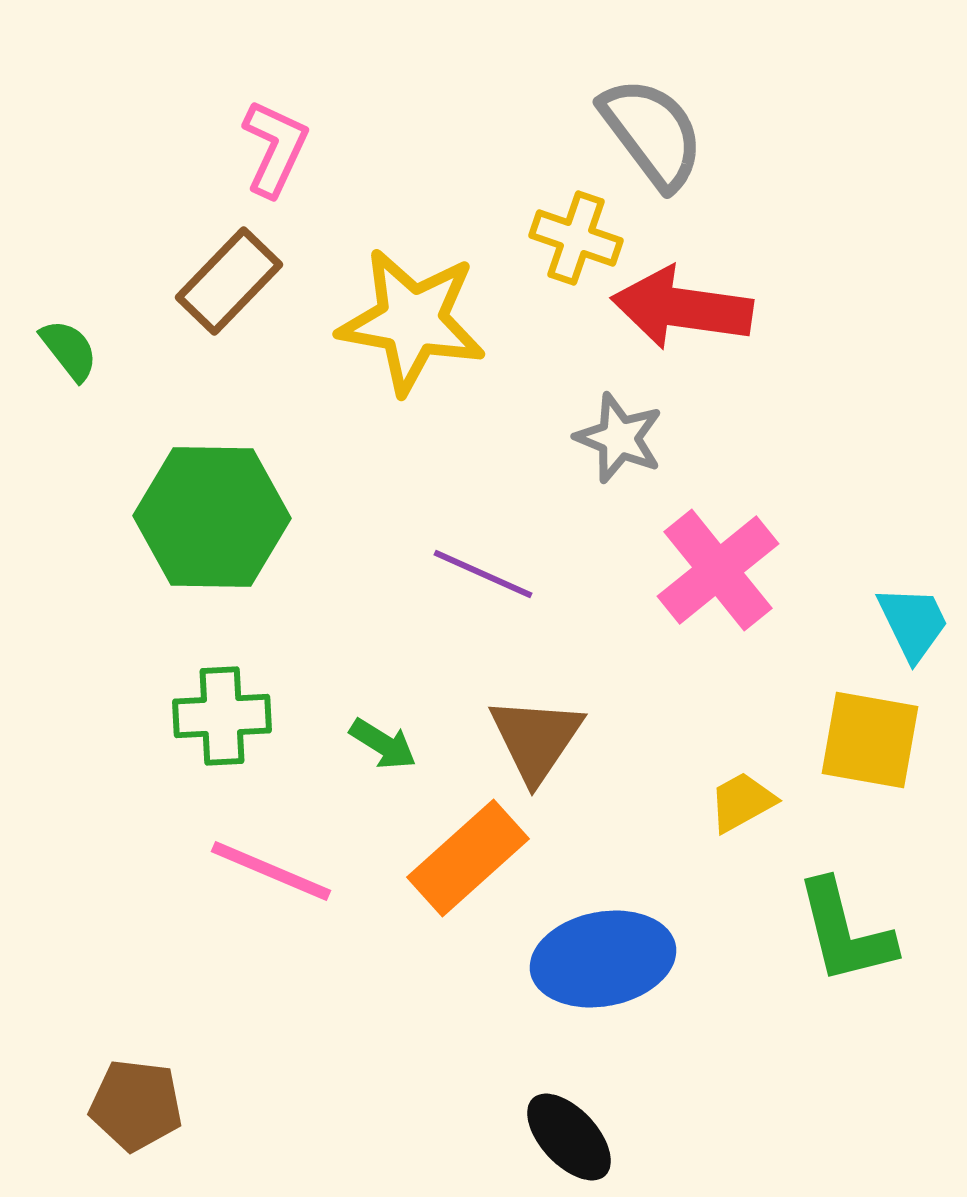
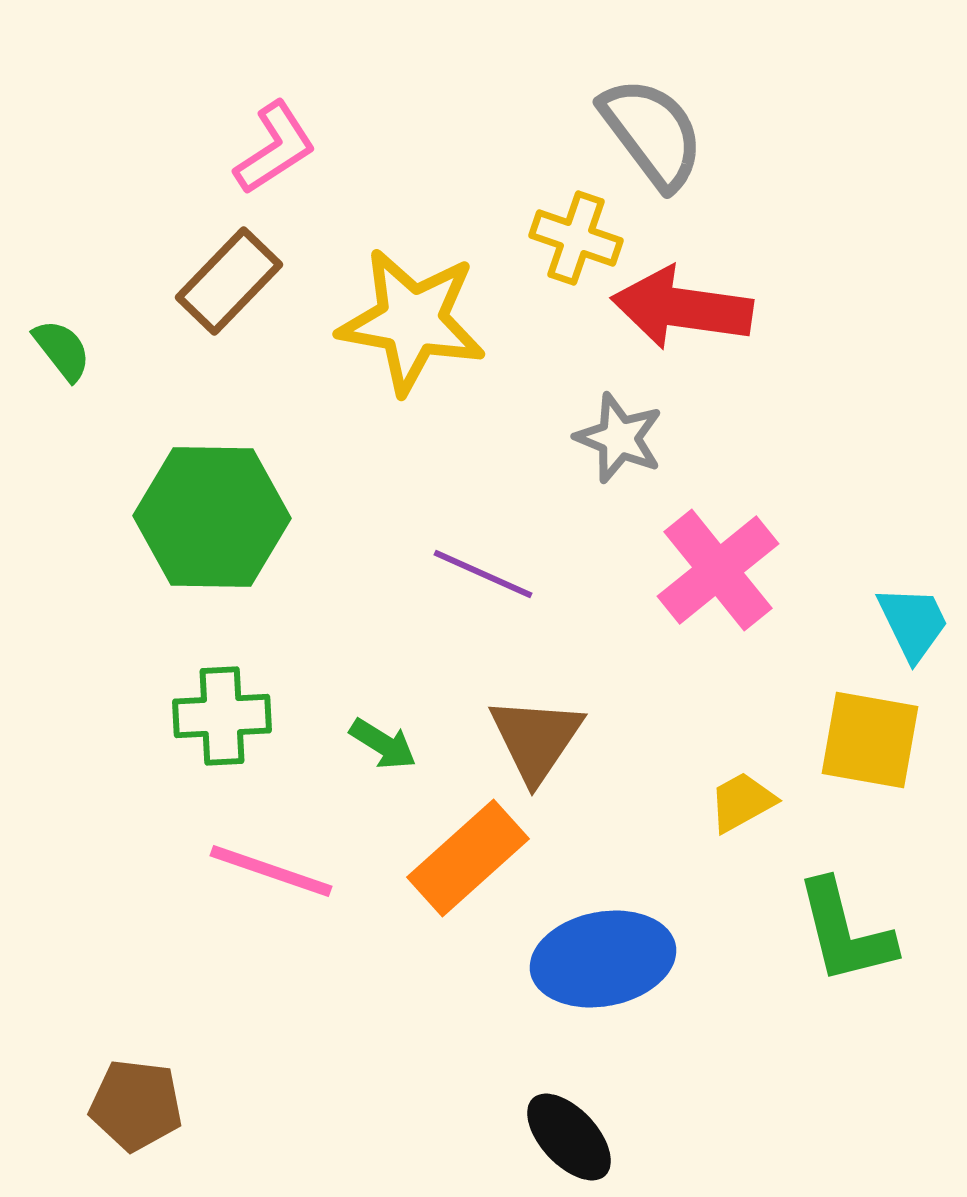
pink L-shape: rotated 32 degrees clockwise
green semicircle: moved 7 px left
pink line: rotated 4 degrees counterclockwise
